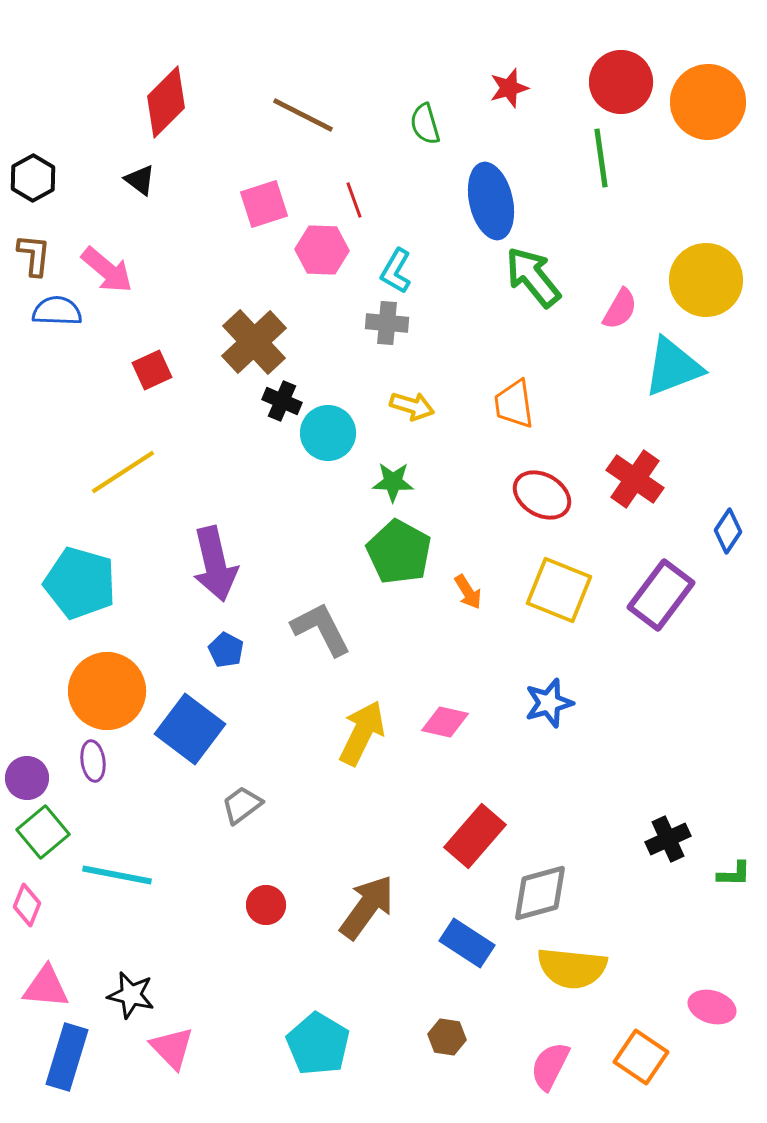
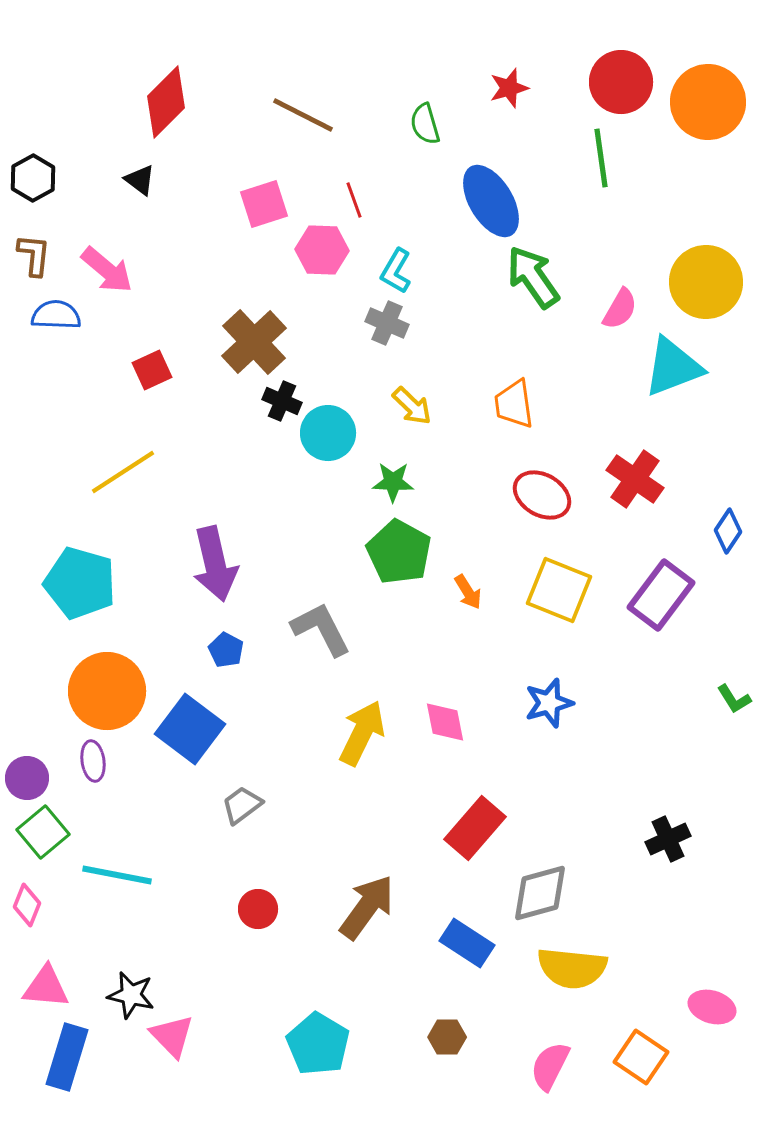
blue ellipse at (491, 201): rotated 18 degrees counterclockwise
green arrow at (533, 277): rotated 4 degrees clockwise
yellow circle at (706, 280): moved 2 px down
blue semicircle at (57, 311): moved 1 px left, 4 px down
gray cross at (387, 323): rotated 18 degrees clockwise
yellow arrow at (412, 406): rotated 27 degrees clockwise
pink diamond at (445, 722): rotated 66 degrees clockwise
red rectangle at (475, 836): moved 8 px up
green L-shape at (734, 874): moved 175 px up; rotated 57 degrees clockwise
red circle at (266, 905): moved 8 px left, 4 px down
brown hexagon at (447, 1037): rotated 9 degrees counterclockwise
pink triangle at (172, 1048): moved 12 px up
